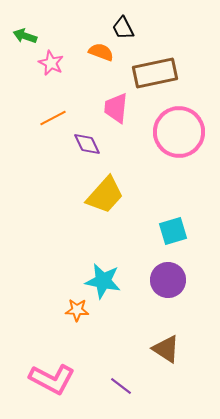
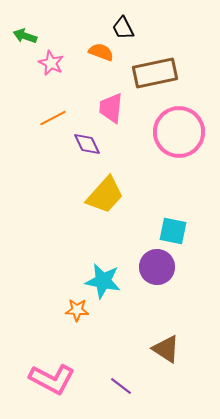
pink trapezoid: moved 5 px left
cyan square: rotated 28 degrees clockwise
purple circle: moved 11 px left, 13 px up
